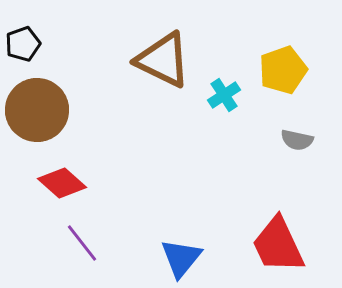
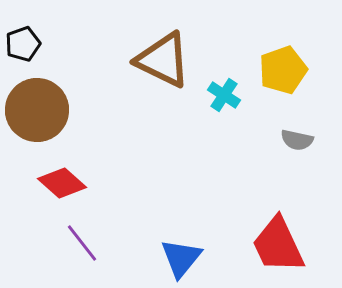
cyan cross: rotated 24 degrees counterclockwise
